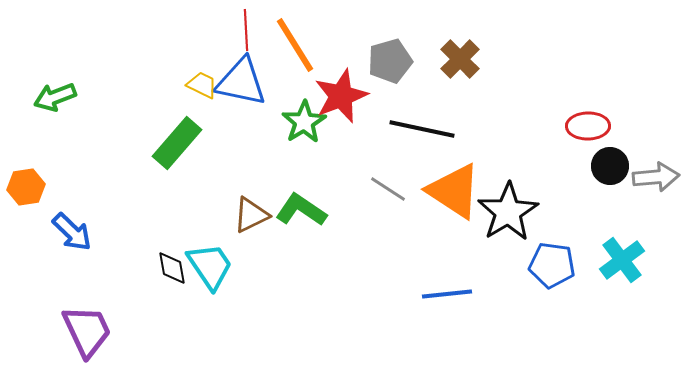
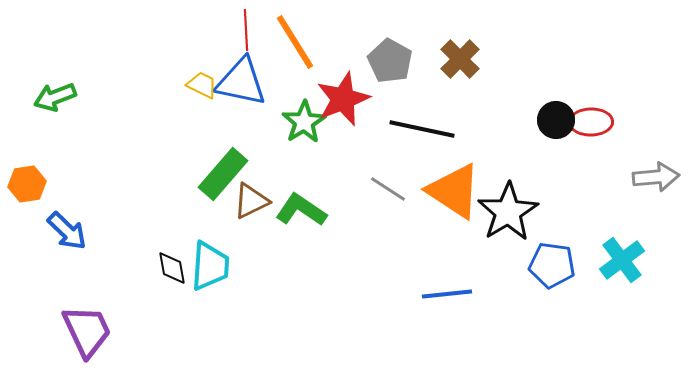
orange line: moved 3 px up
gray pentagon: rotated 27 degrees counterclockwise
red star: moved 2 px right, 3 px down
red ellipse: moved 3 px right, 4 px up
green rectangle: moved 46 px right, 31 px down
black circle: moved 54 px left, 46 px up
orange hexagon: moved 1 px right, 3 px up
brown triangle: moved 14 px up
blue arrow: moved 5 px left, 1 px up
cyan trapezoid: rotated 38 degrees clockwise
